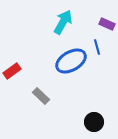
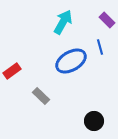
purple rectangle: moved 4 px up; rotated 21 degrees clockwise
blue line: moved 3 px right
black circle: moved 1 px up
